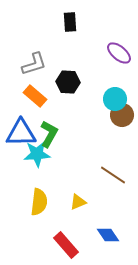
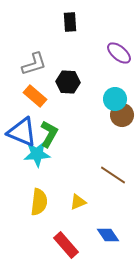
blue triangle: moved 1 px right, 1 px up; rotated 24 degrees clockwise
